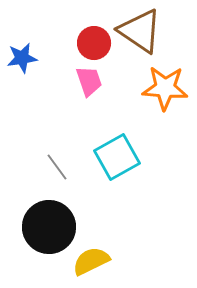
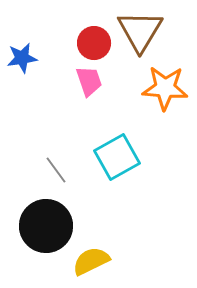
brown triangle: rotated 27 degrees clockwise
gray line: moved 1 px left, 3 px down
black circle: moved 3 px left, 1 px up
